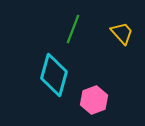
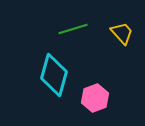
green line: rotated 52 degrees clockwise
pink hexagon: moved 1 px right, 2 px up
